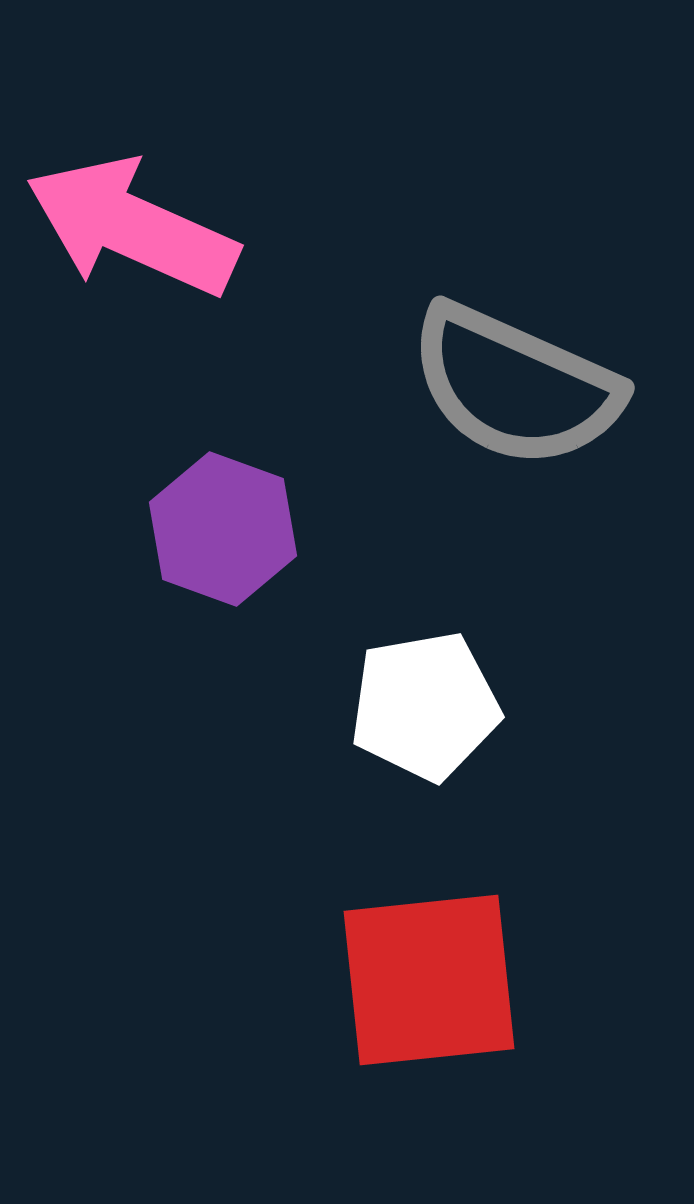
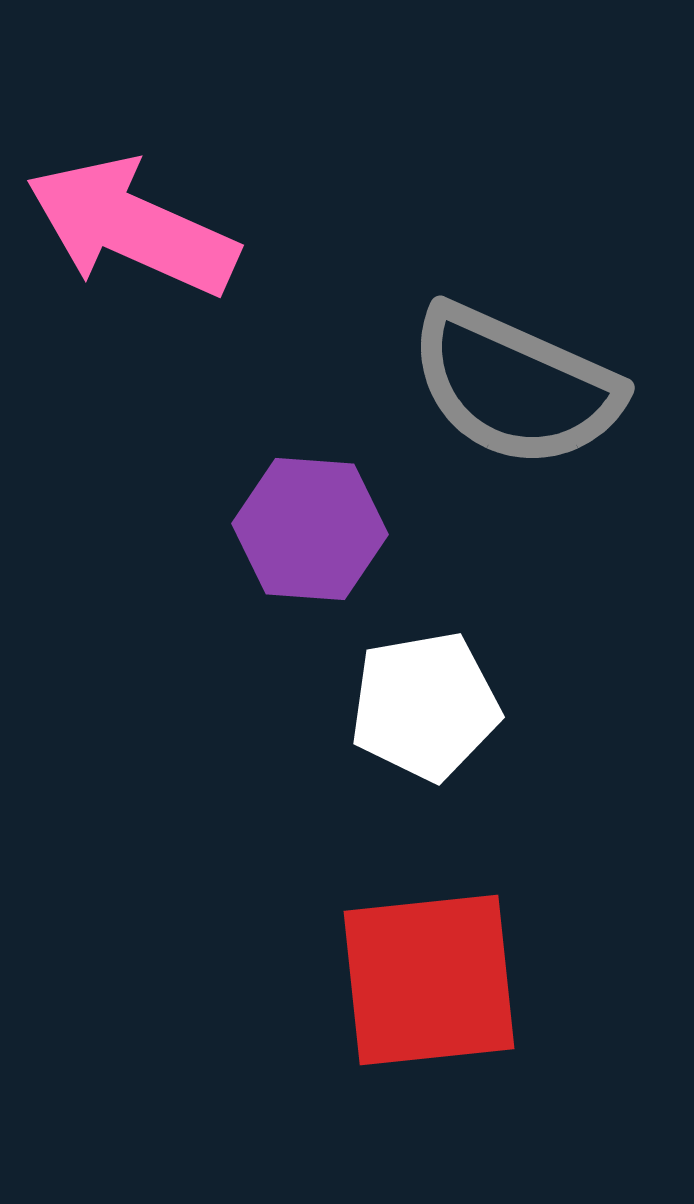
purple hexagon: moved 87 px right; rotated 16 degrees counterclockwise
